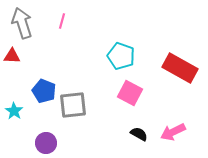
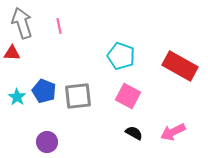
pink line: moved 3 px left, 5 px down; rotated 28 degrees counterclockwise
red triangle: moved 3 px up
red rectangle: moved 2 px up
pink square: moved 2 px left, 3 px down
gray square: moved 5 px right, 9 px up
cyan star: moved 3 px right, 14 px up
black semicircle: moved 5 px left, 1 px up
purple circle: moved 1 px right, 1 px up
